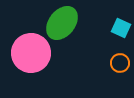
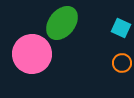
pink circle: moved 1 px right, 1 px down
orange circle: moved 2 px right
